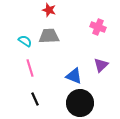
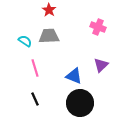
red star: rotated 16 degrees clockwise
pink line: moved 5 px right
